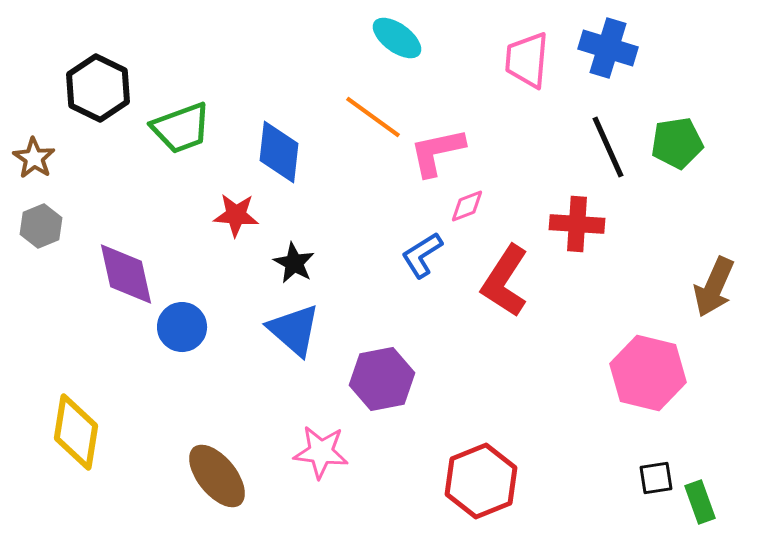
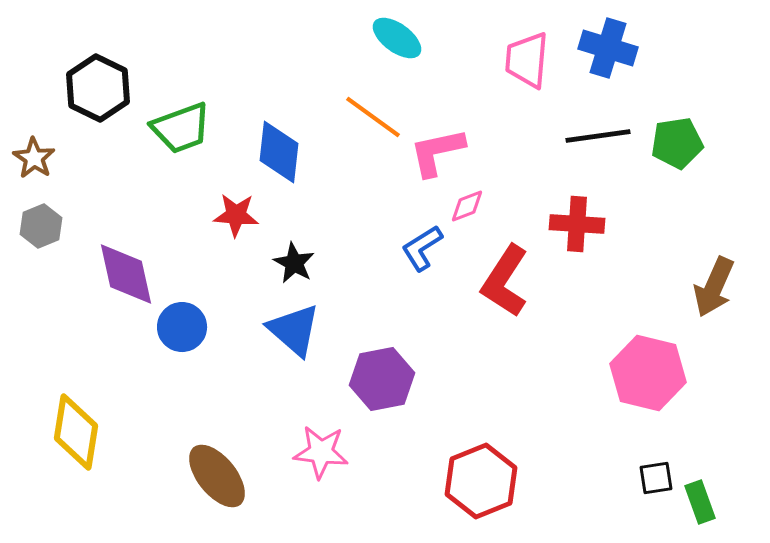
black line: moved 10 px left, 11 px up; rotated 74 degrees counterclockwise
blue L-shape: moved 7 px up
